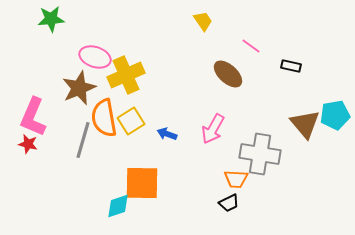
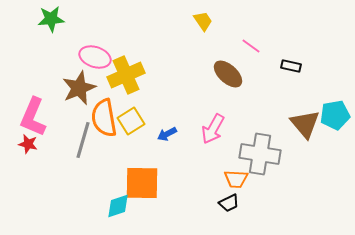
blue arrow: rotated 48 degrees counterclockwise
